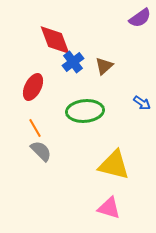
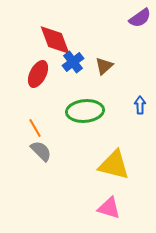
red ellipse: moved 5 px right, 13 px up
blue arrow: moved 2 px left, 2 px down; rotated 126 degrees counterclockwise
